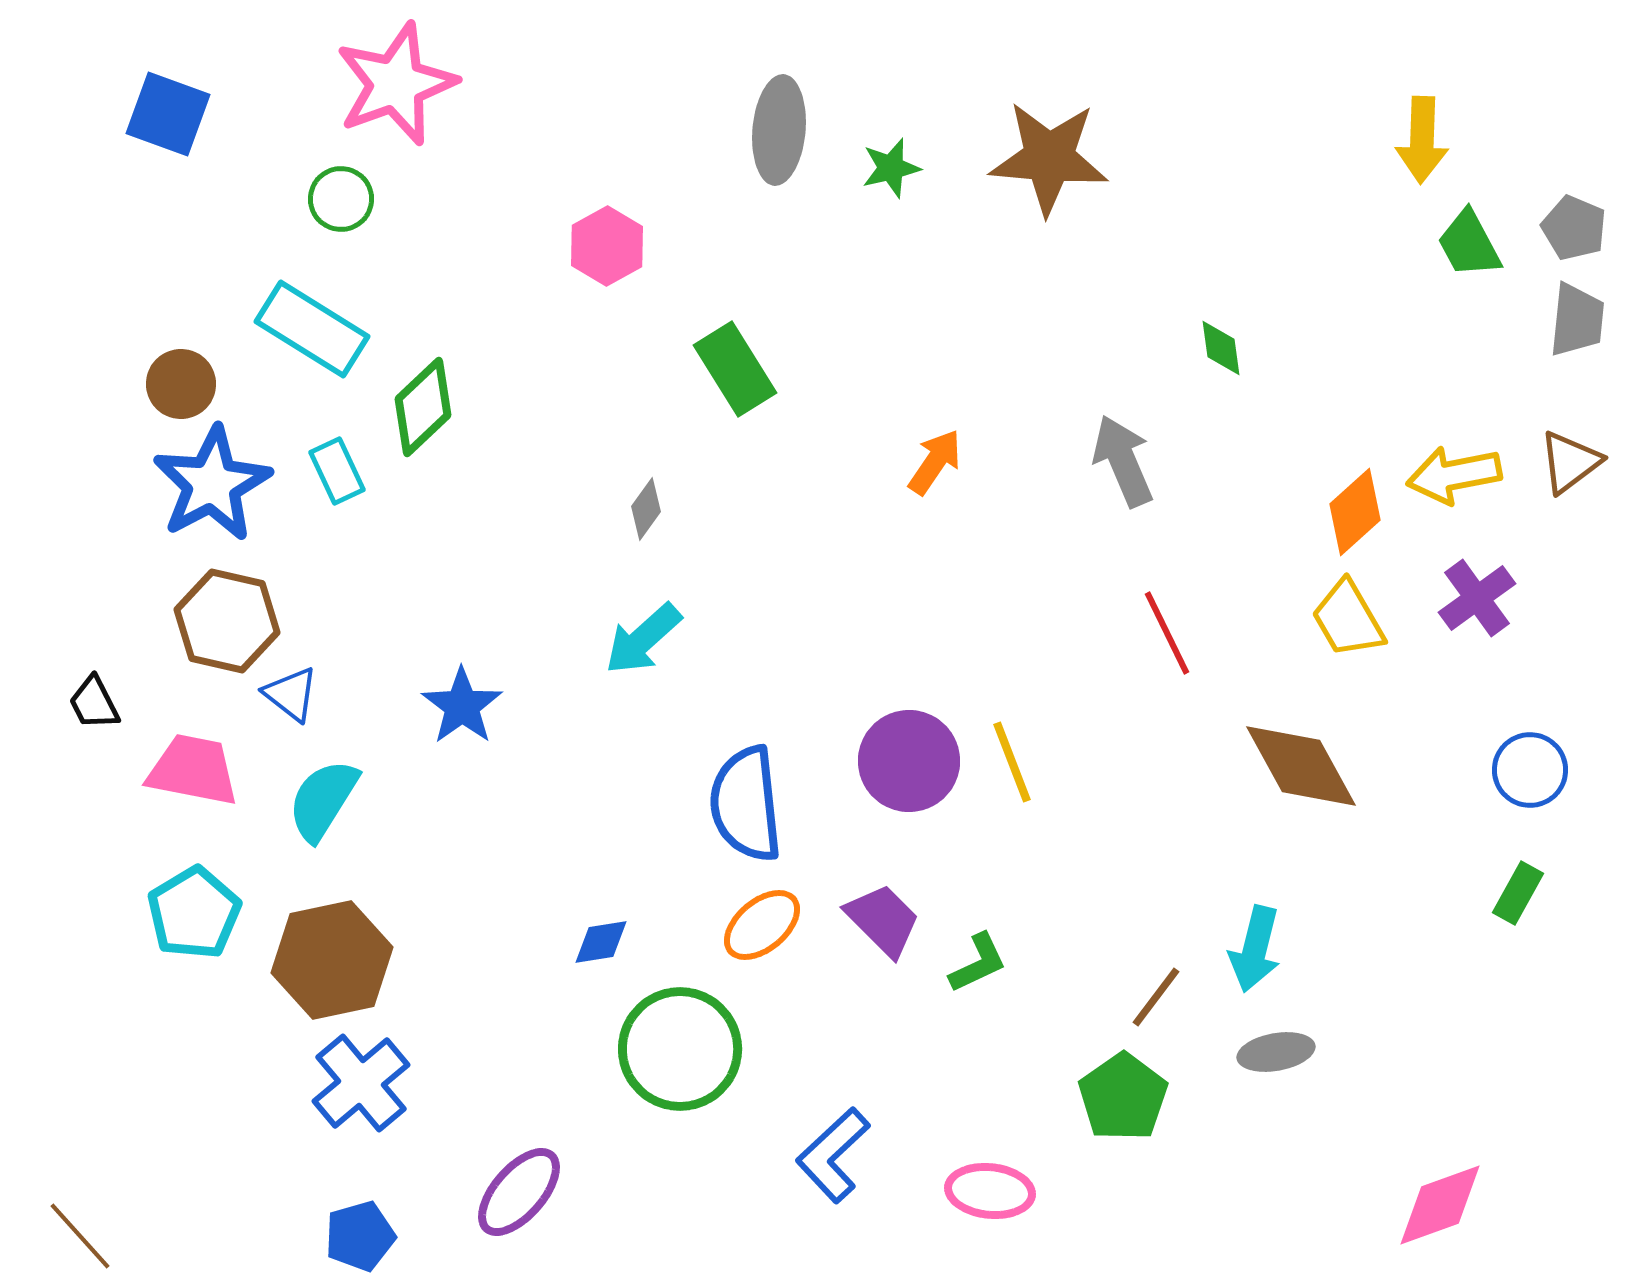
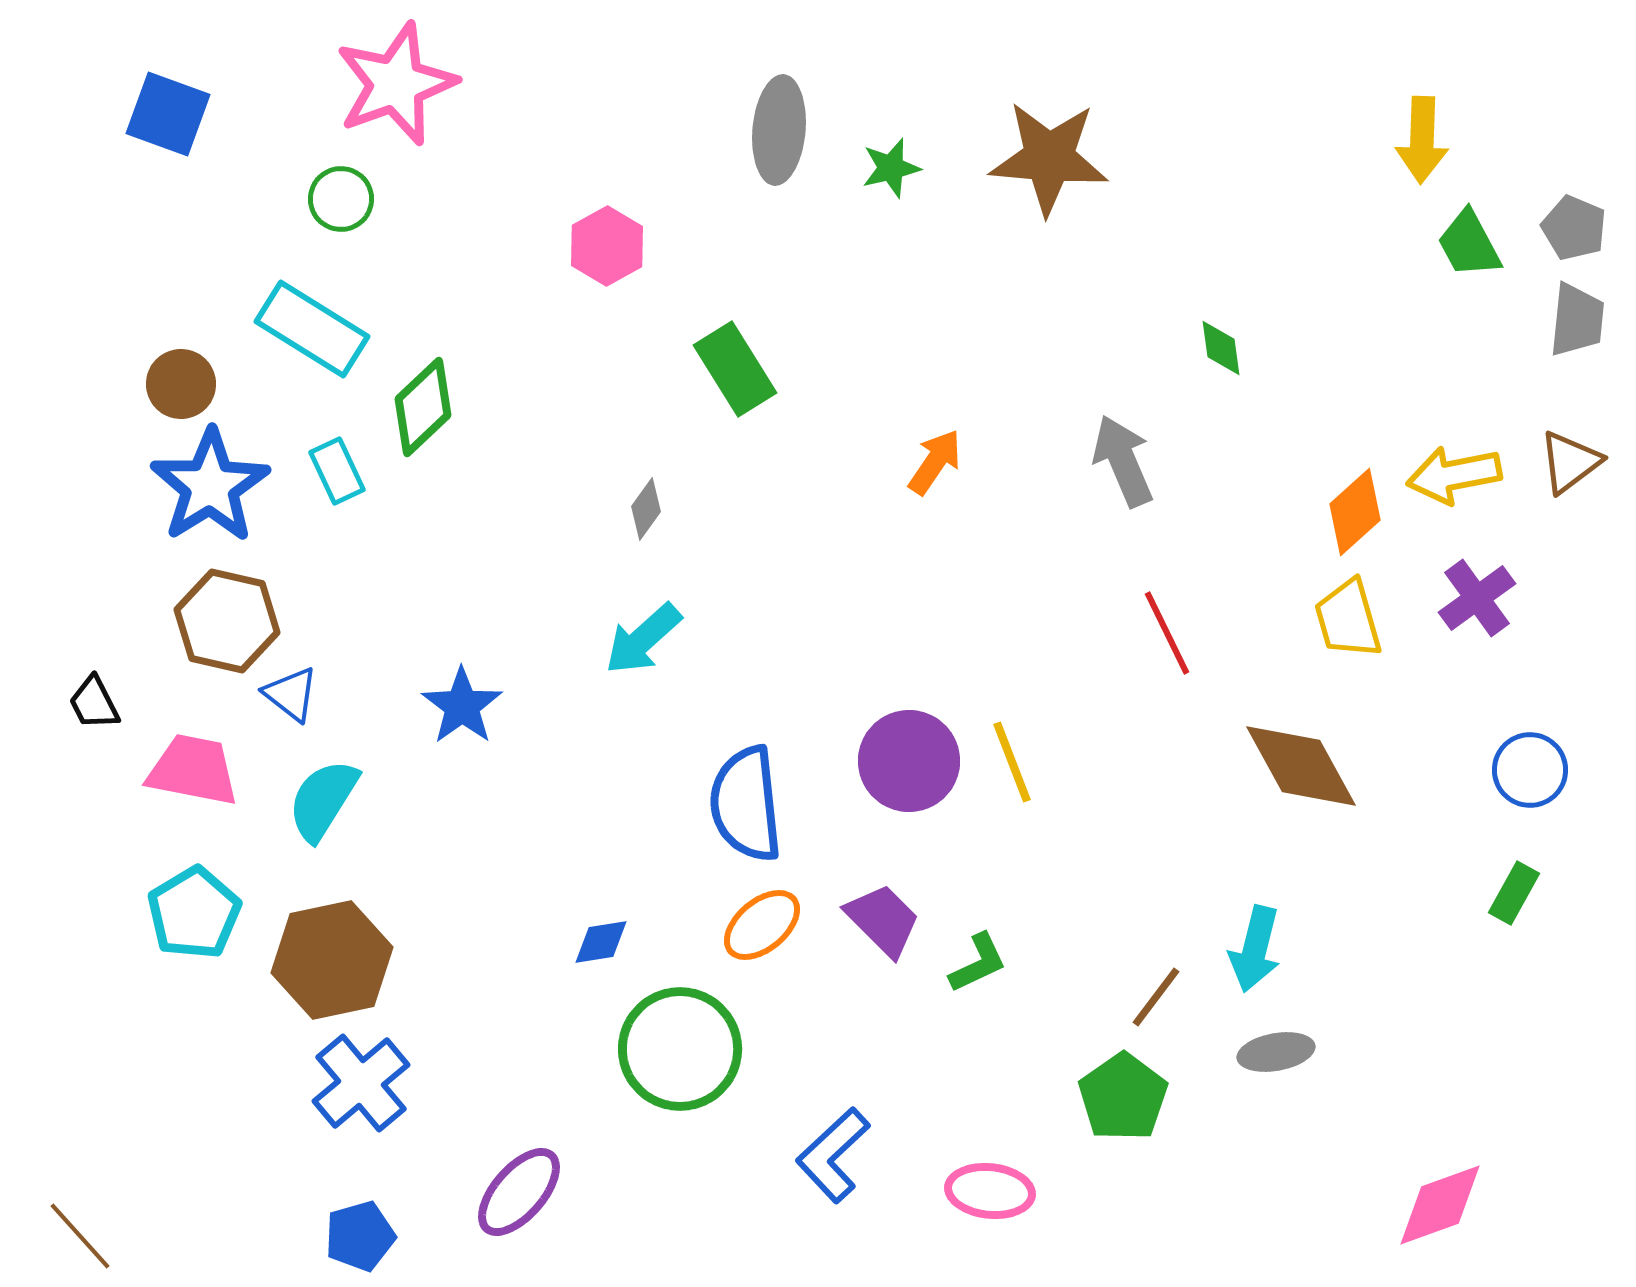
blue star at (212, 484): moved 2 px left, 2 px down; rotated 4 degrees counterclockwise
yellow trapezoid at (1348, 619): rotated 14 degrees clockwise
green rectangle at (1518, 893): moved 4 px left
